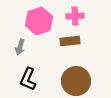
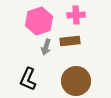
pink cross: moved 1 px right, 1 px up
gray arrow: moved 26 px right
